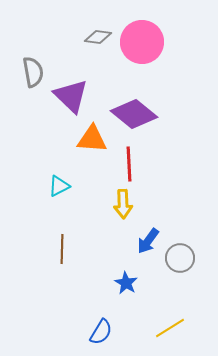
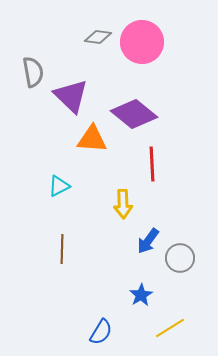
red line: moved 23 px right
blue star: moved 15 px right, 12 px down; rotated 10 degrees clockwise
